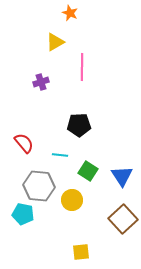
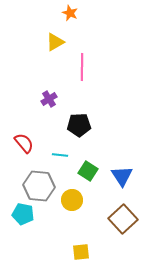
purple cross: moved 8 px right, 17 px down; rotated 14 degrees counterclockwise
